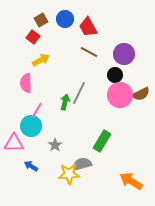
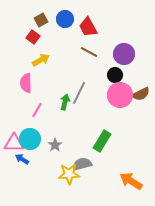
cyan circle: moved 1 px left, 13 px down
blue arrow: moved 9 px left, 7 px up
